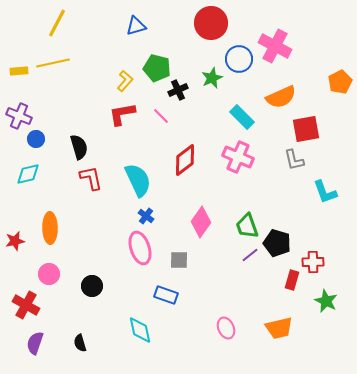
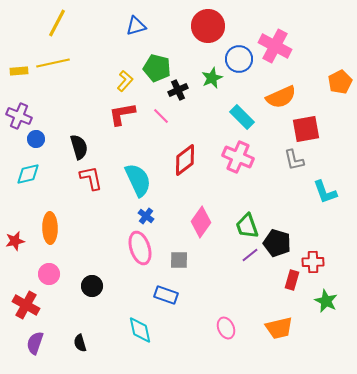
red circle at (211, 23): moved 3 px left, 3 px down
